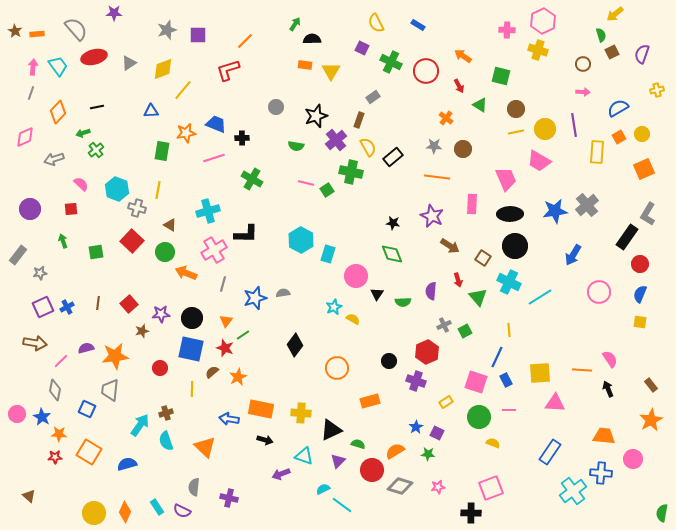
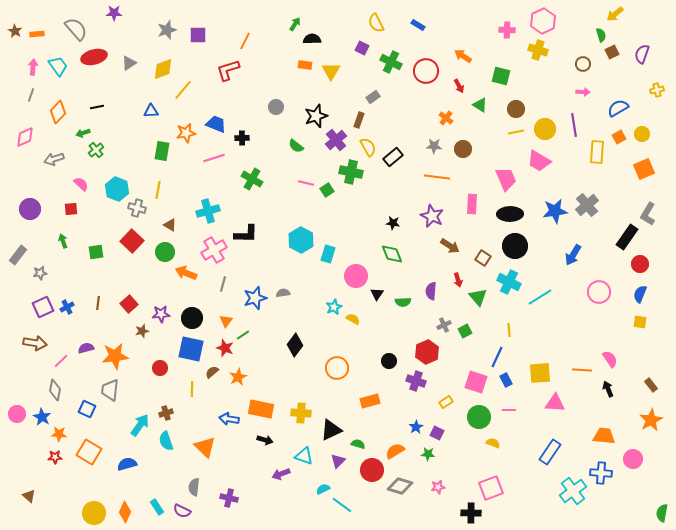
orange line at (245, 41): rotated 18 degrees counterclockwise
gray line at (31, 93): moved 2 px down
green semicircle at (296, 146): rotated 28 degrees clockwise
